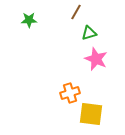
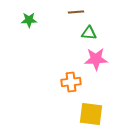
brown line: rotated 56 degrees clockwise
green triangle: rotated 21 degrees clockwise
pink star: rotated 25 degrees counterclockwise
orange cross: moved 1 px right, 11 px up; rotated 12 degrees clockwise
